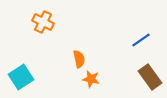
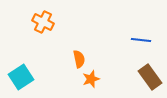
blue line: rotated 42 degrees clockwise
orange star: rotated 30 degrees counterclockwise
